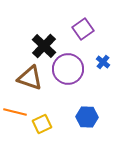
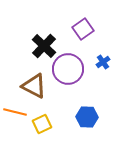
blue cross: rotated 16 degrees clockwise
brown triangle: moved 4 px right, 8 px down; rotated 8 degrees clockwise
